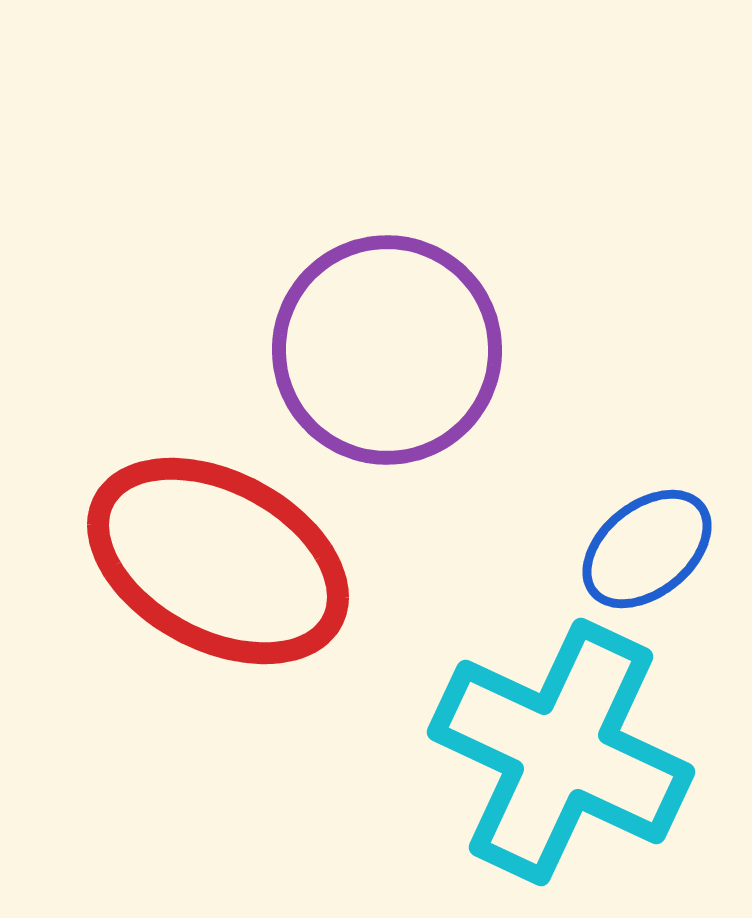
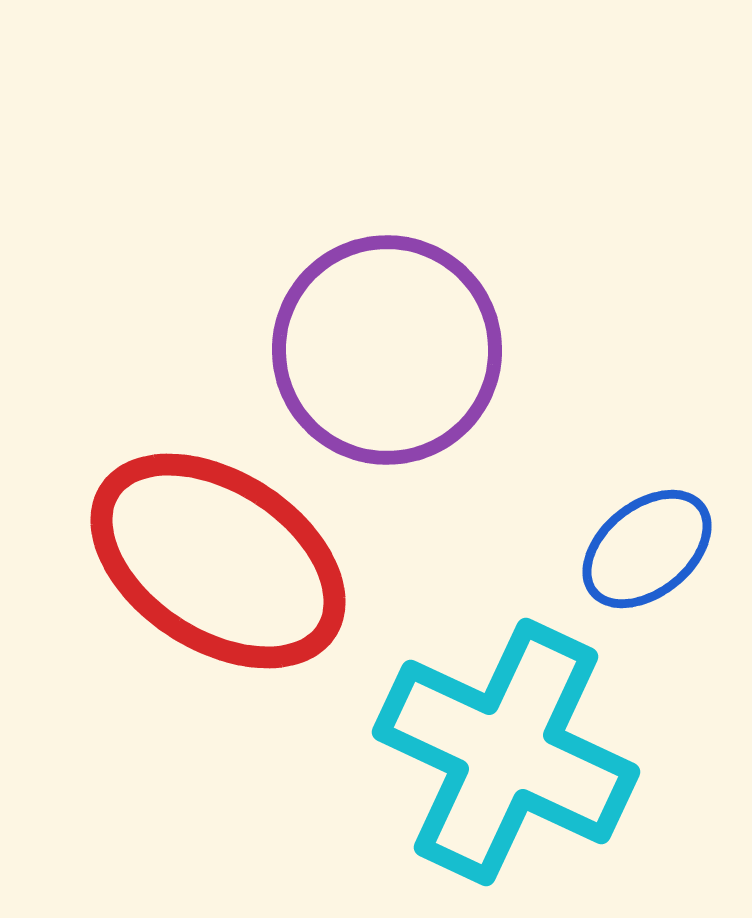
red ellipse: rotated 5 degrees clockwise
cyan cross: moved 55 px left
